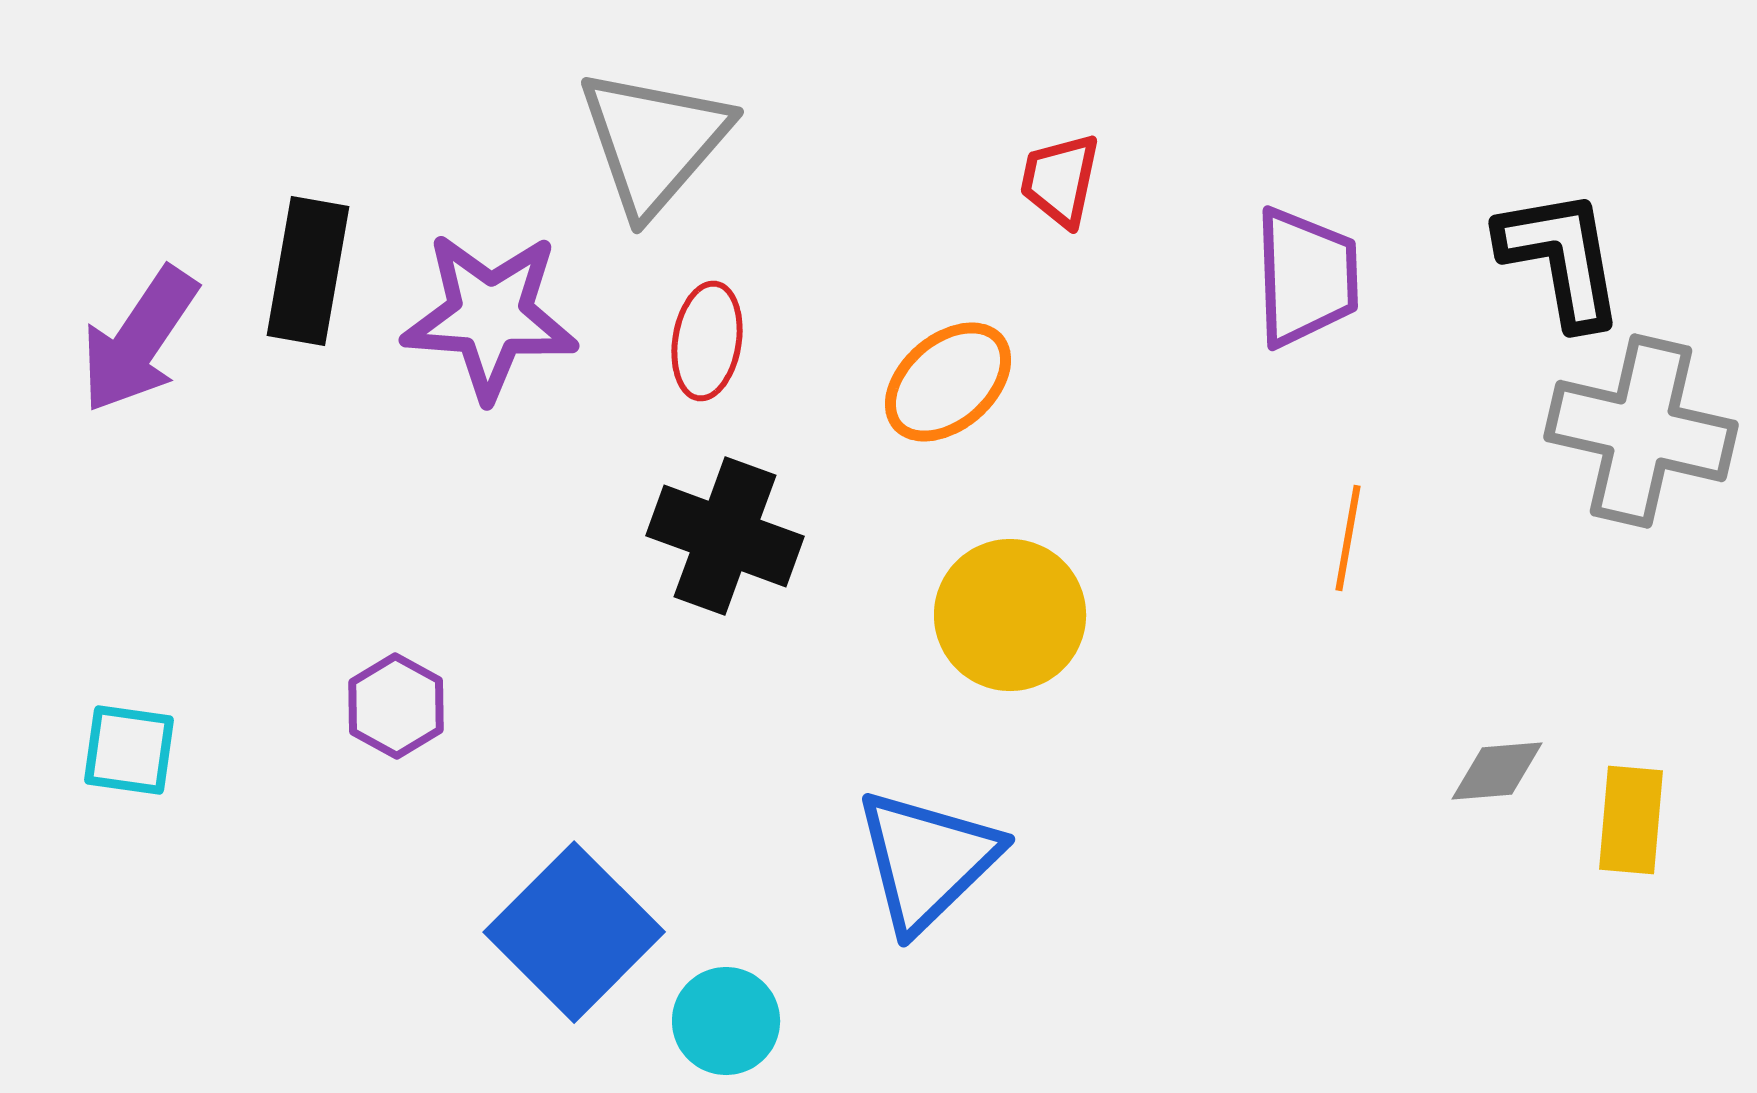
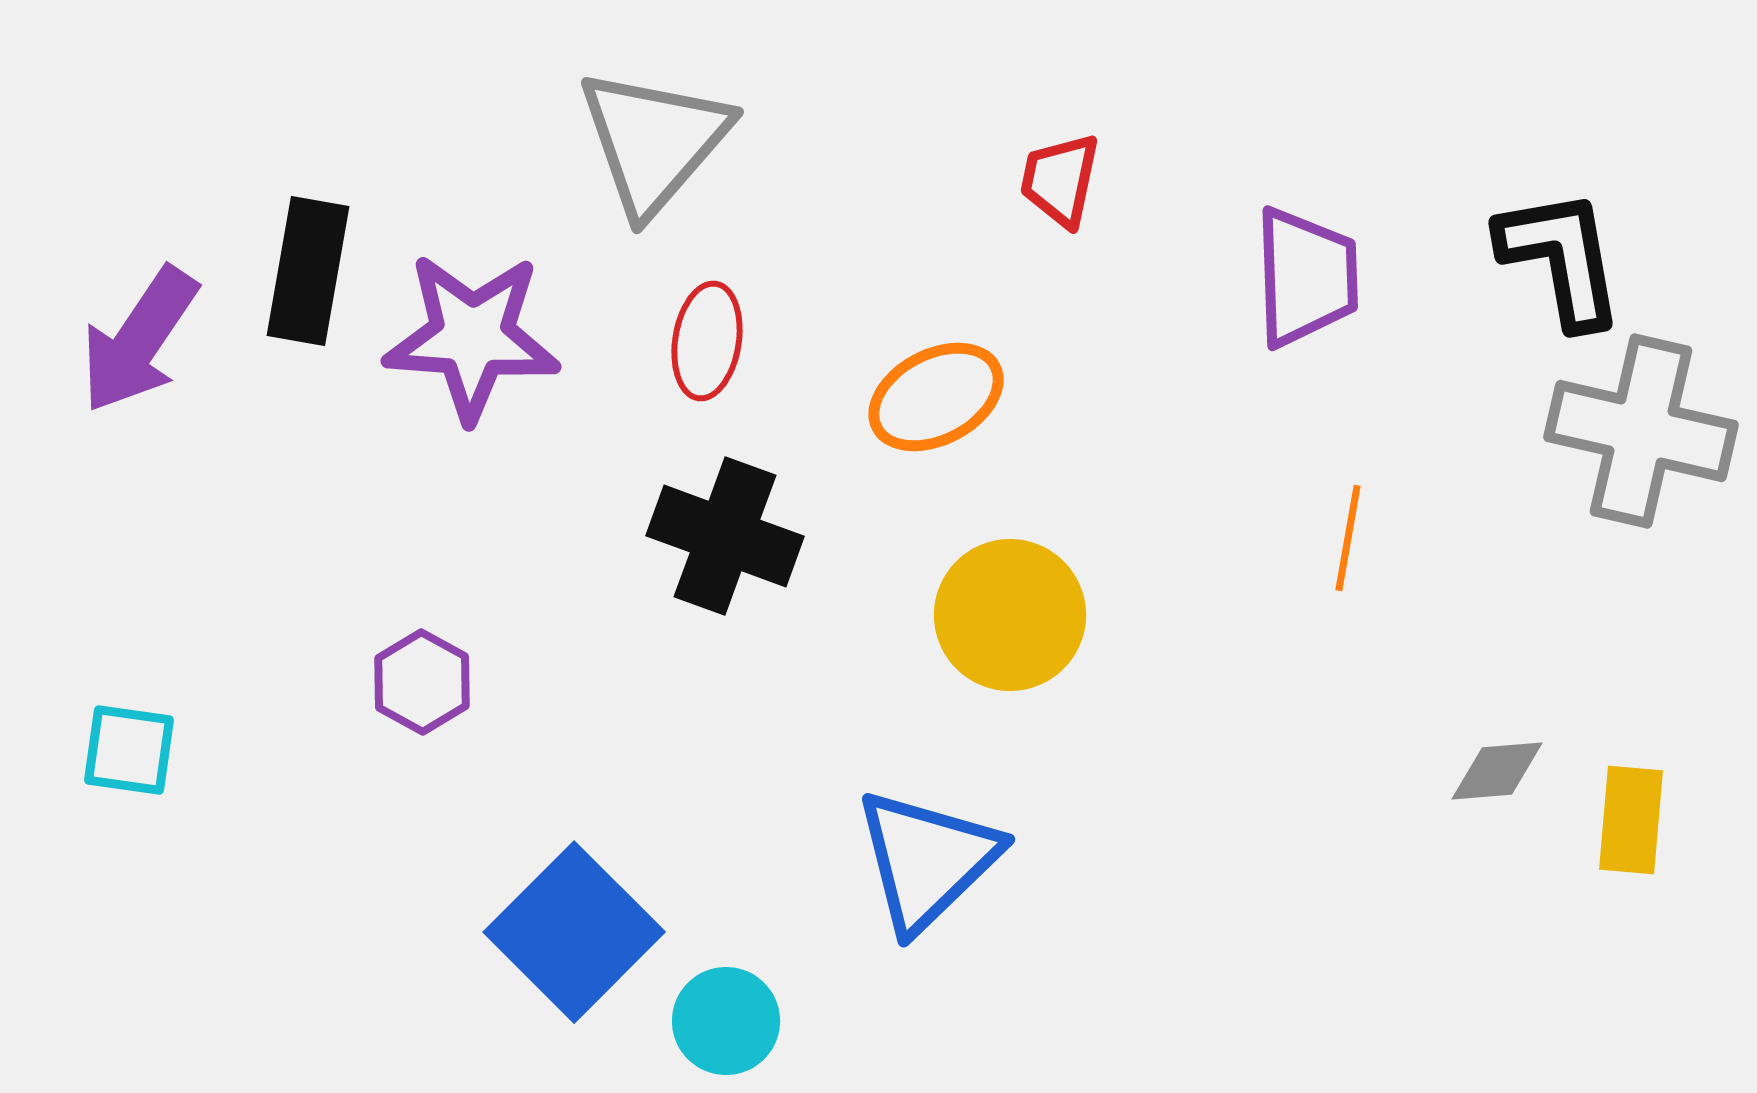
purple star: moved 18 px left, 21 px down
orange ellipse: moved 12 px left, 15 px down; rotated 13 degrees clockwise
purple hexagon: moved 26 px right, 24 px up
